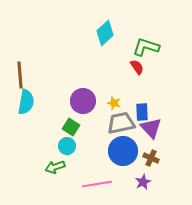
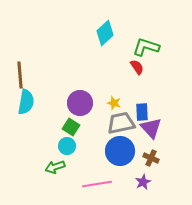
purple circle: moved 3 px left, 2 px down
blue circle: moved 3 px left
